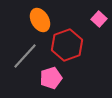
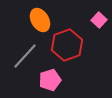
pink square: moved 1 px down
pink pentagon: moved 1 px left, 2 px down
